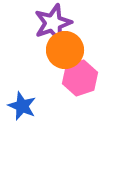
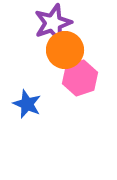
blue star: moved 5 px right, 2 px up
